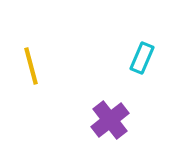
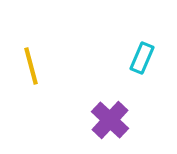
purple cross: rotated 9 degrees counterclockwise
